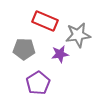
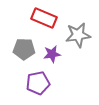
red rectangle: moved 1 px left, 3 px up
purple star: moved 8 px left
purple pentagon: rotated 20 degrees clockwise
